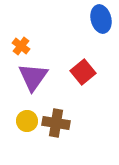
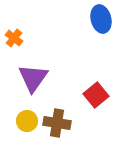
orange cross: moved 7 px left, 8 px up
red square: moved 13 px right, 23 px down
purple triangle: moved 1 px down
brown cross: moved 1 px right
